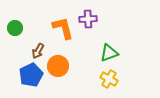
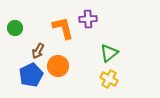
green triangle: rotated 18 degrees counterclockwise
